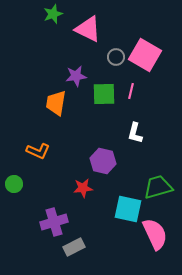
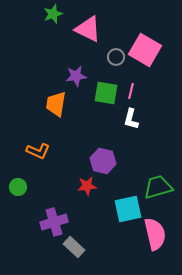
pink square: moved 5 px up
green square: moved 2 px right, 1 px up; rotated 10 degrees clockwise
orange trapezoid: moved 1 px down
white L-shape: moved 4 px left, 14 px up
green circle: moved 4 px right, 3 px down
red star: moved 4 px right, 2 px up
cyan square: rotated 24 degrees counterclockwise
pink semicircle: rotated 12 degrees clockwise
gray rectangle: rotated 70 degrees clockwise
